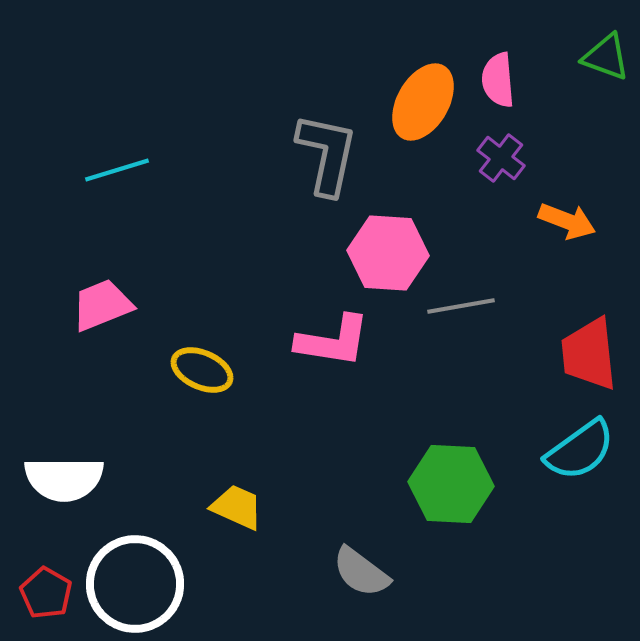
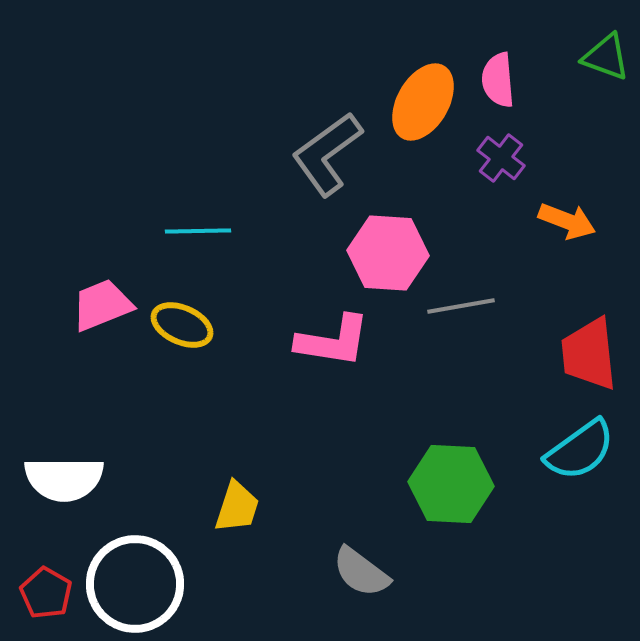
gray L-shape: rotated 138 degrees counterclockwise
cyan line: moved 81 px right, 61 px down; rotated 16 degrees clockwise
yellow ellipse: moved 20 px left, 45 px up
yellow trapezoid: rotated 84 degrees clockwise
